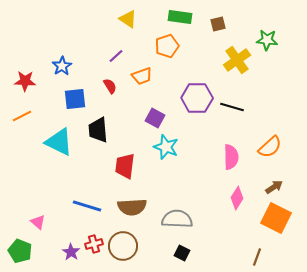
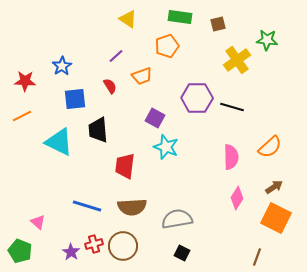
gray semicircle: rotated 12 degrees counterclockwise
